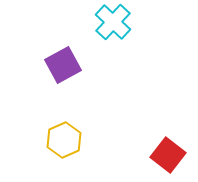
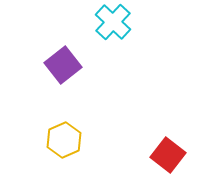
purple square: rotated 9 degrees counterclockwise
